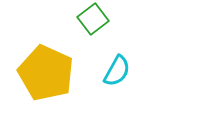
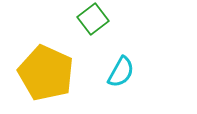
cyan semicircle: moved 4 px right, 1 px down
